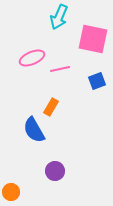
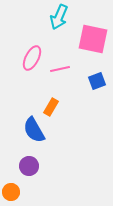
pink ellipse: rotated 40 degrees counterclockwise
purple circle: moved 26 px left, 5 px up
